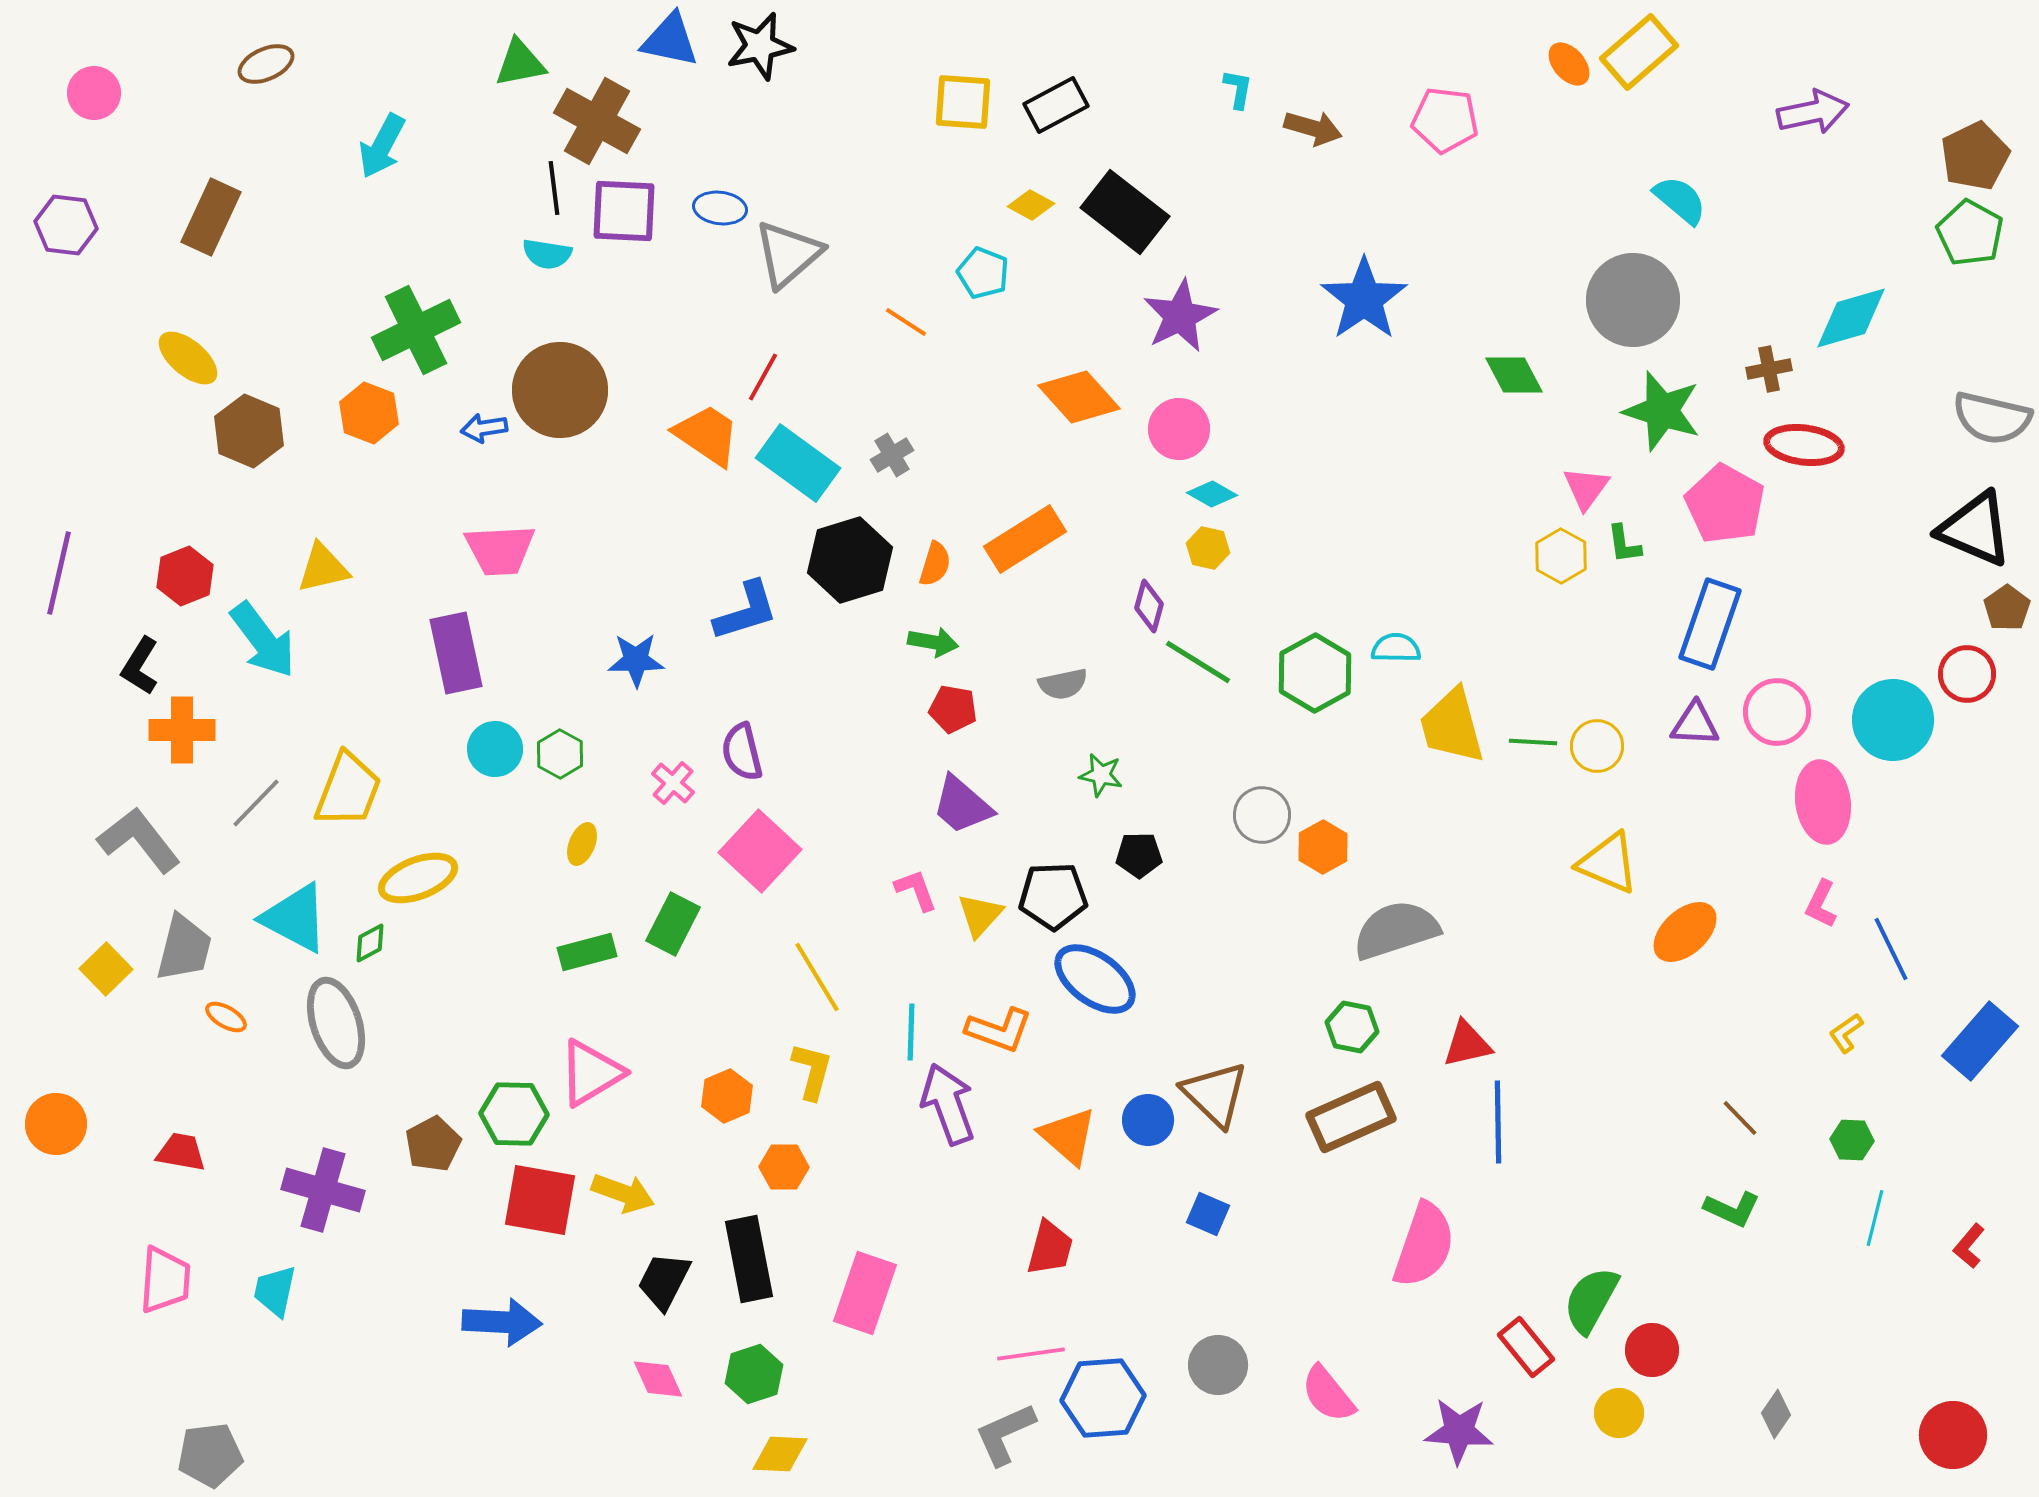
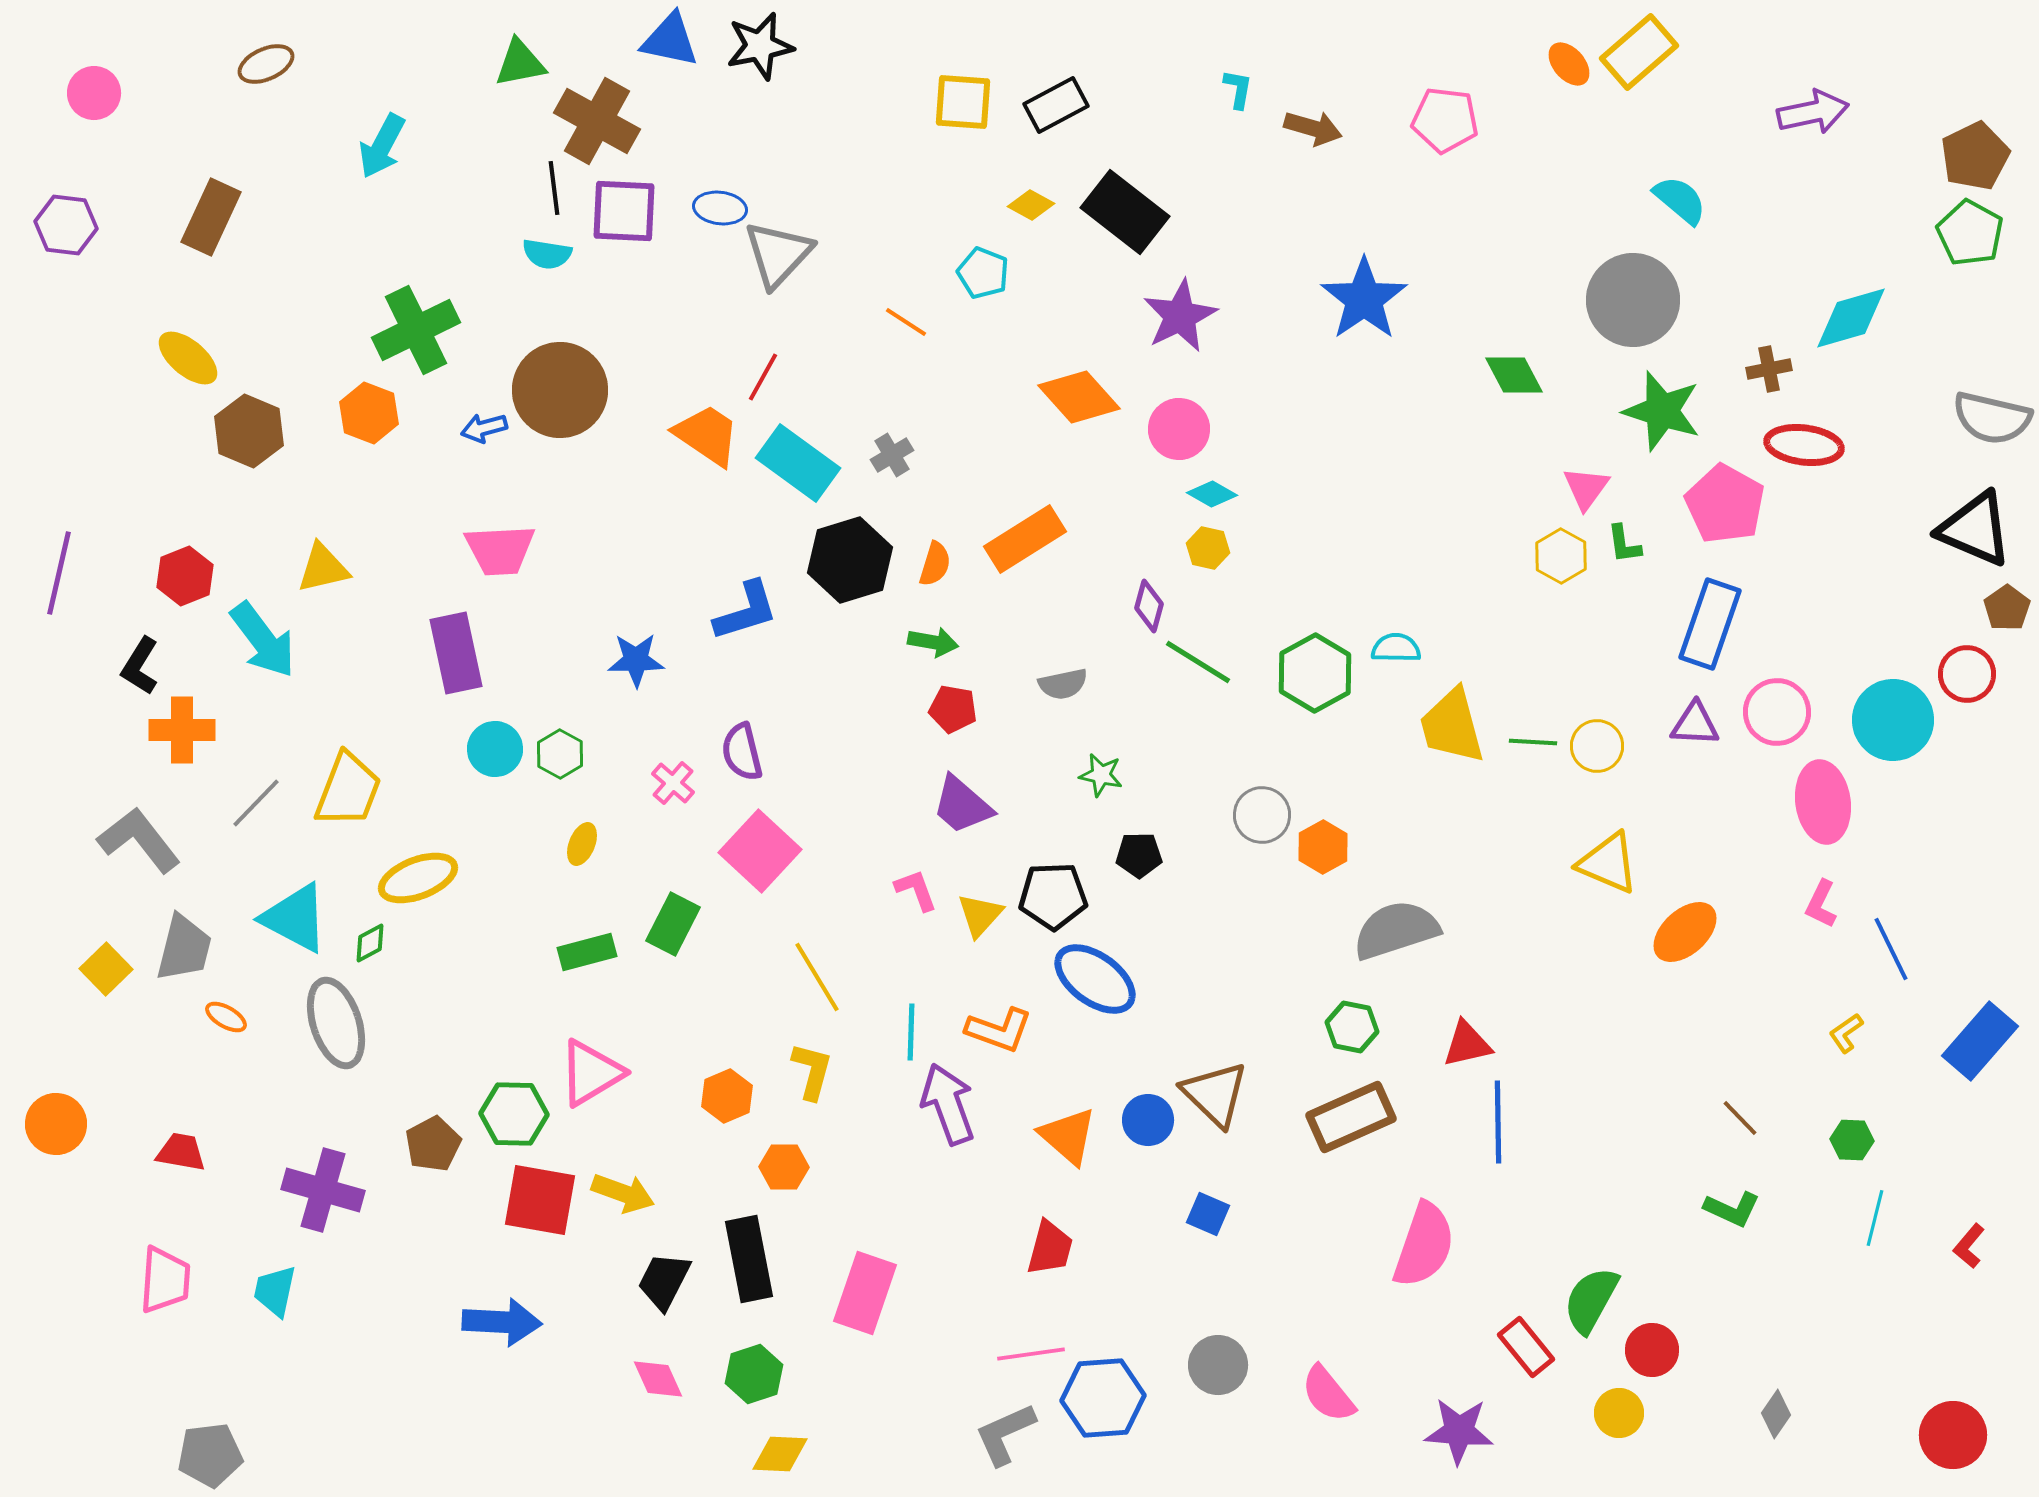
gray triangle at (788, 254): moved 10 px left; rotated 6 degrees counterclockwise
blue arrow at (484, 428): rotated 6 degrees counterclockwise
